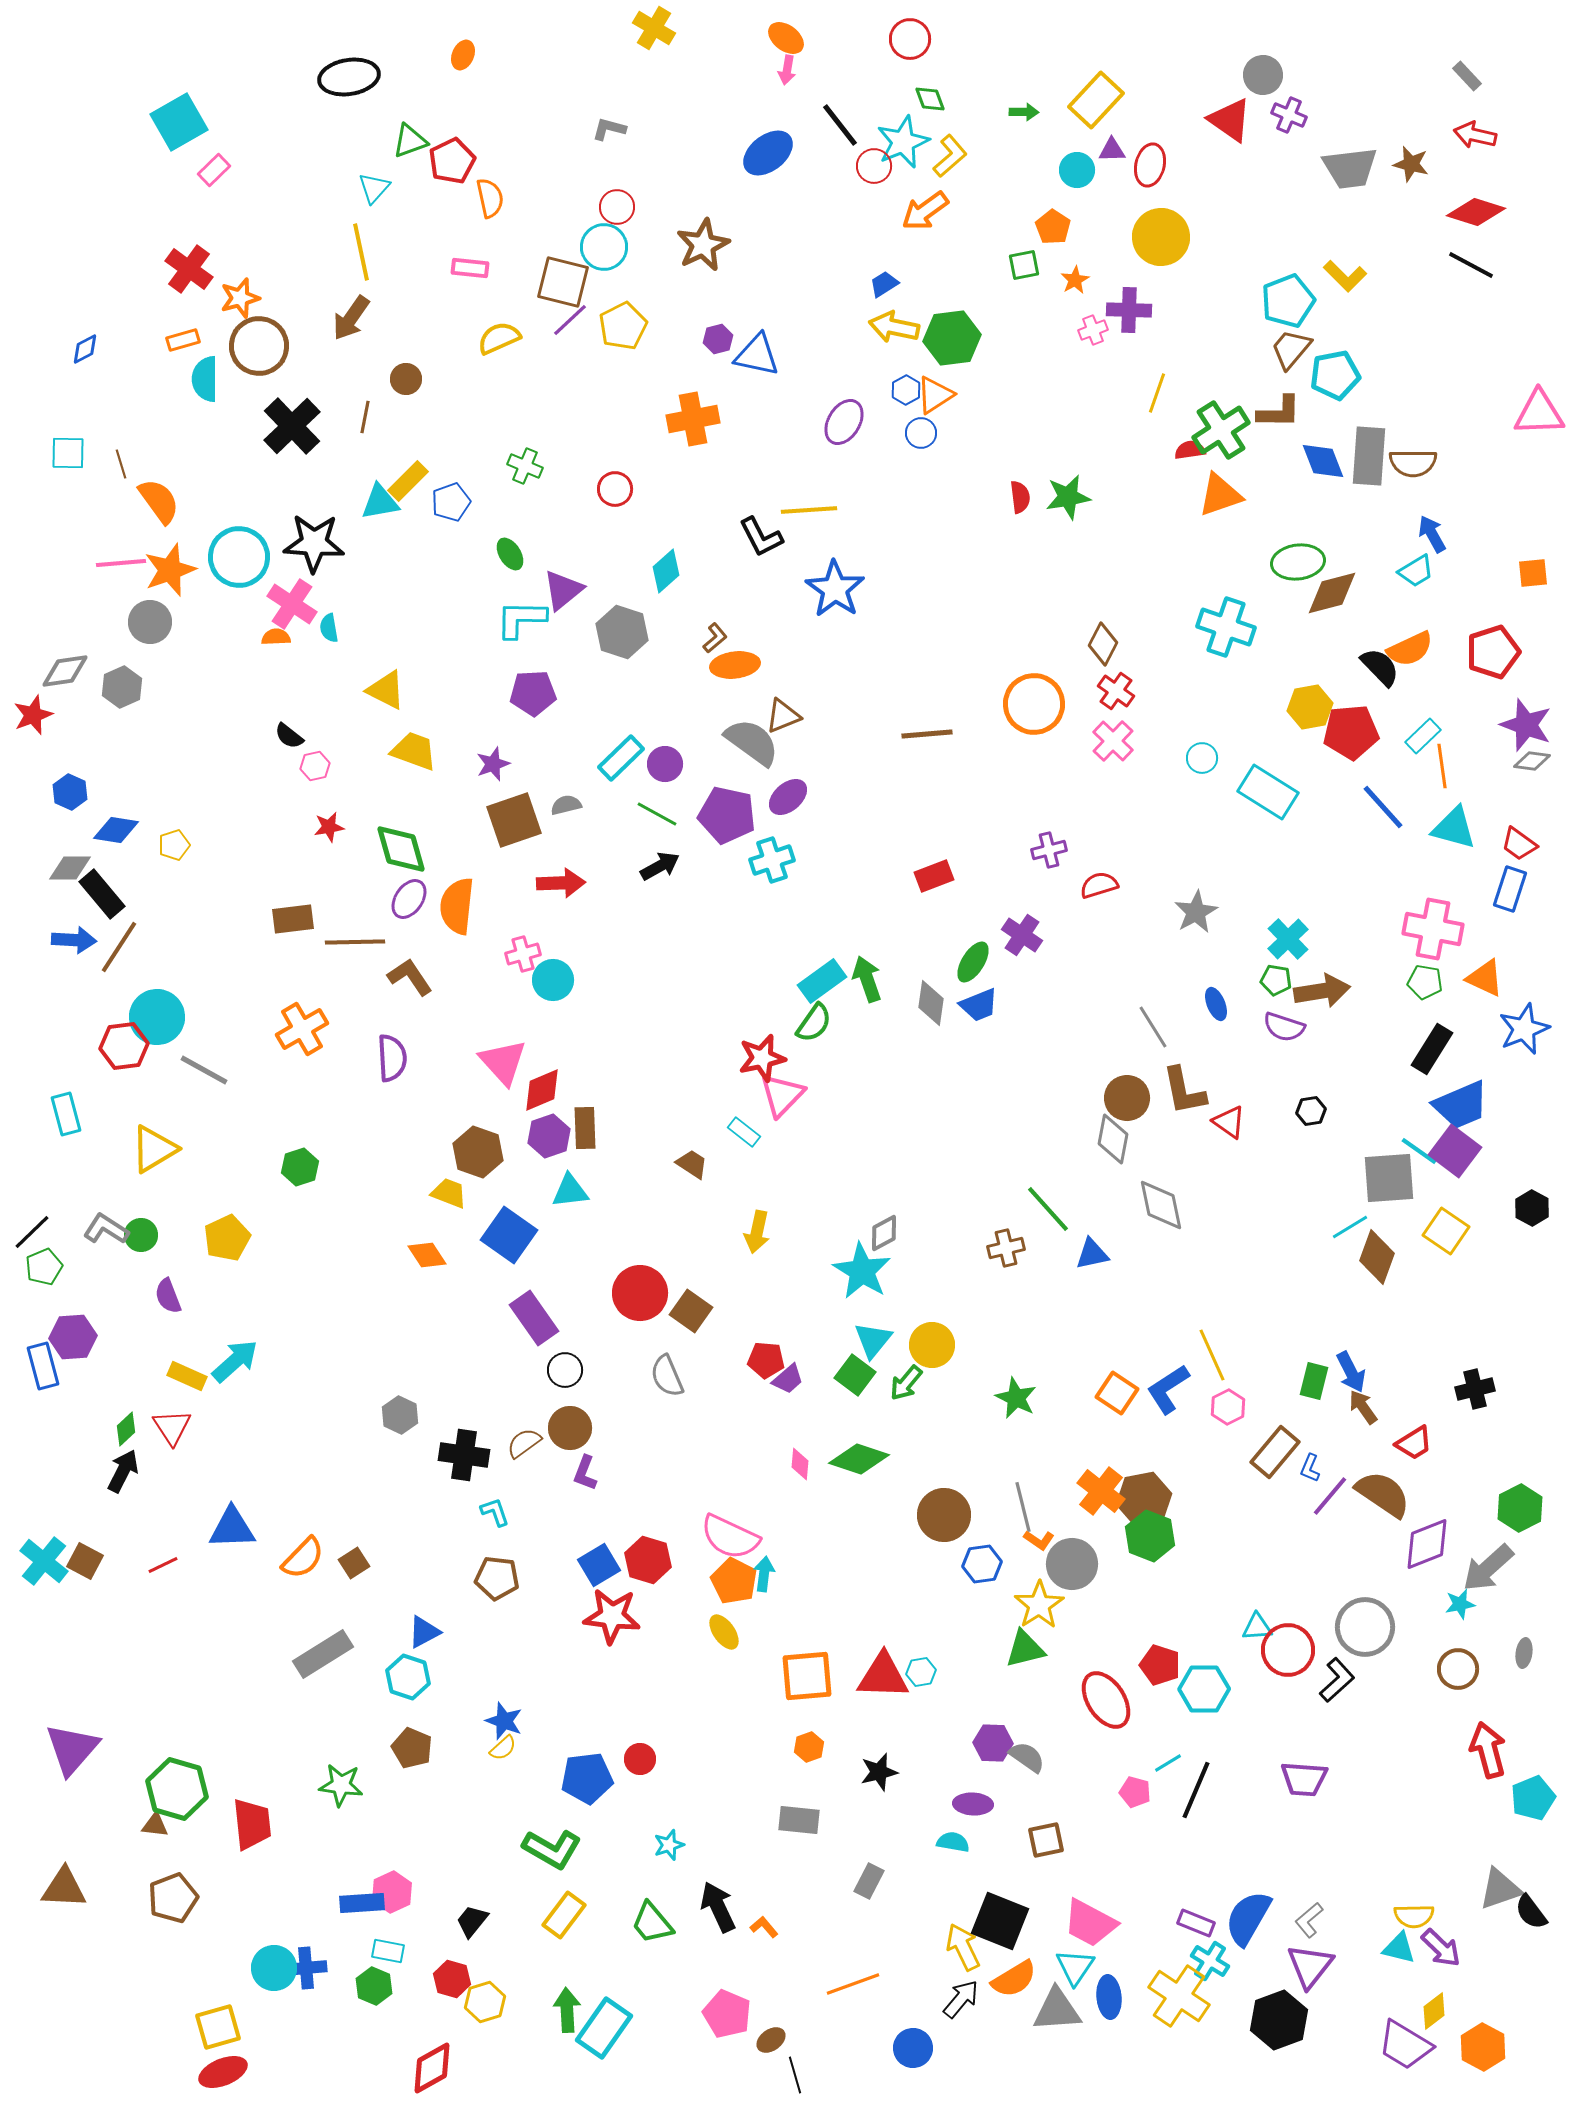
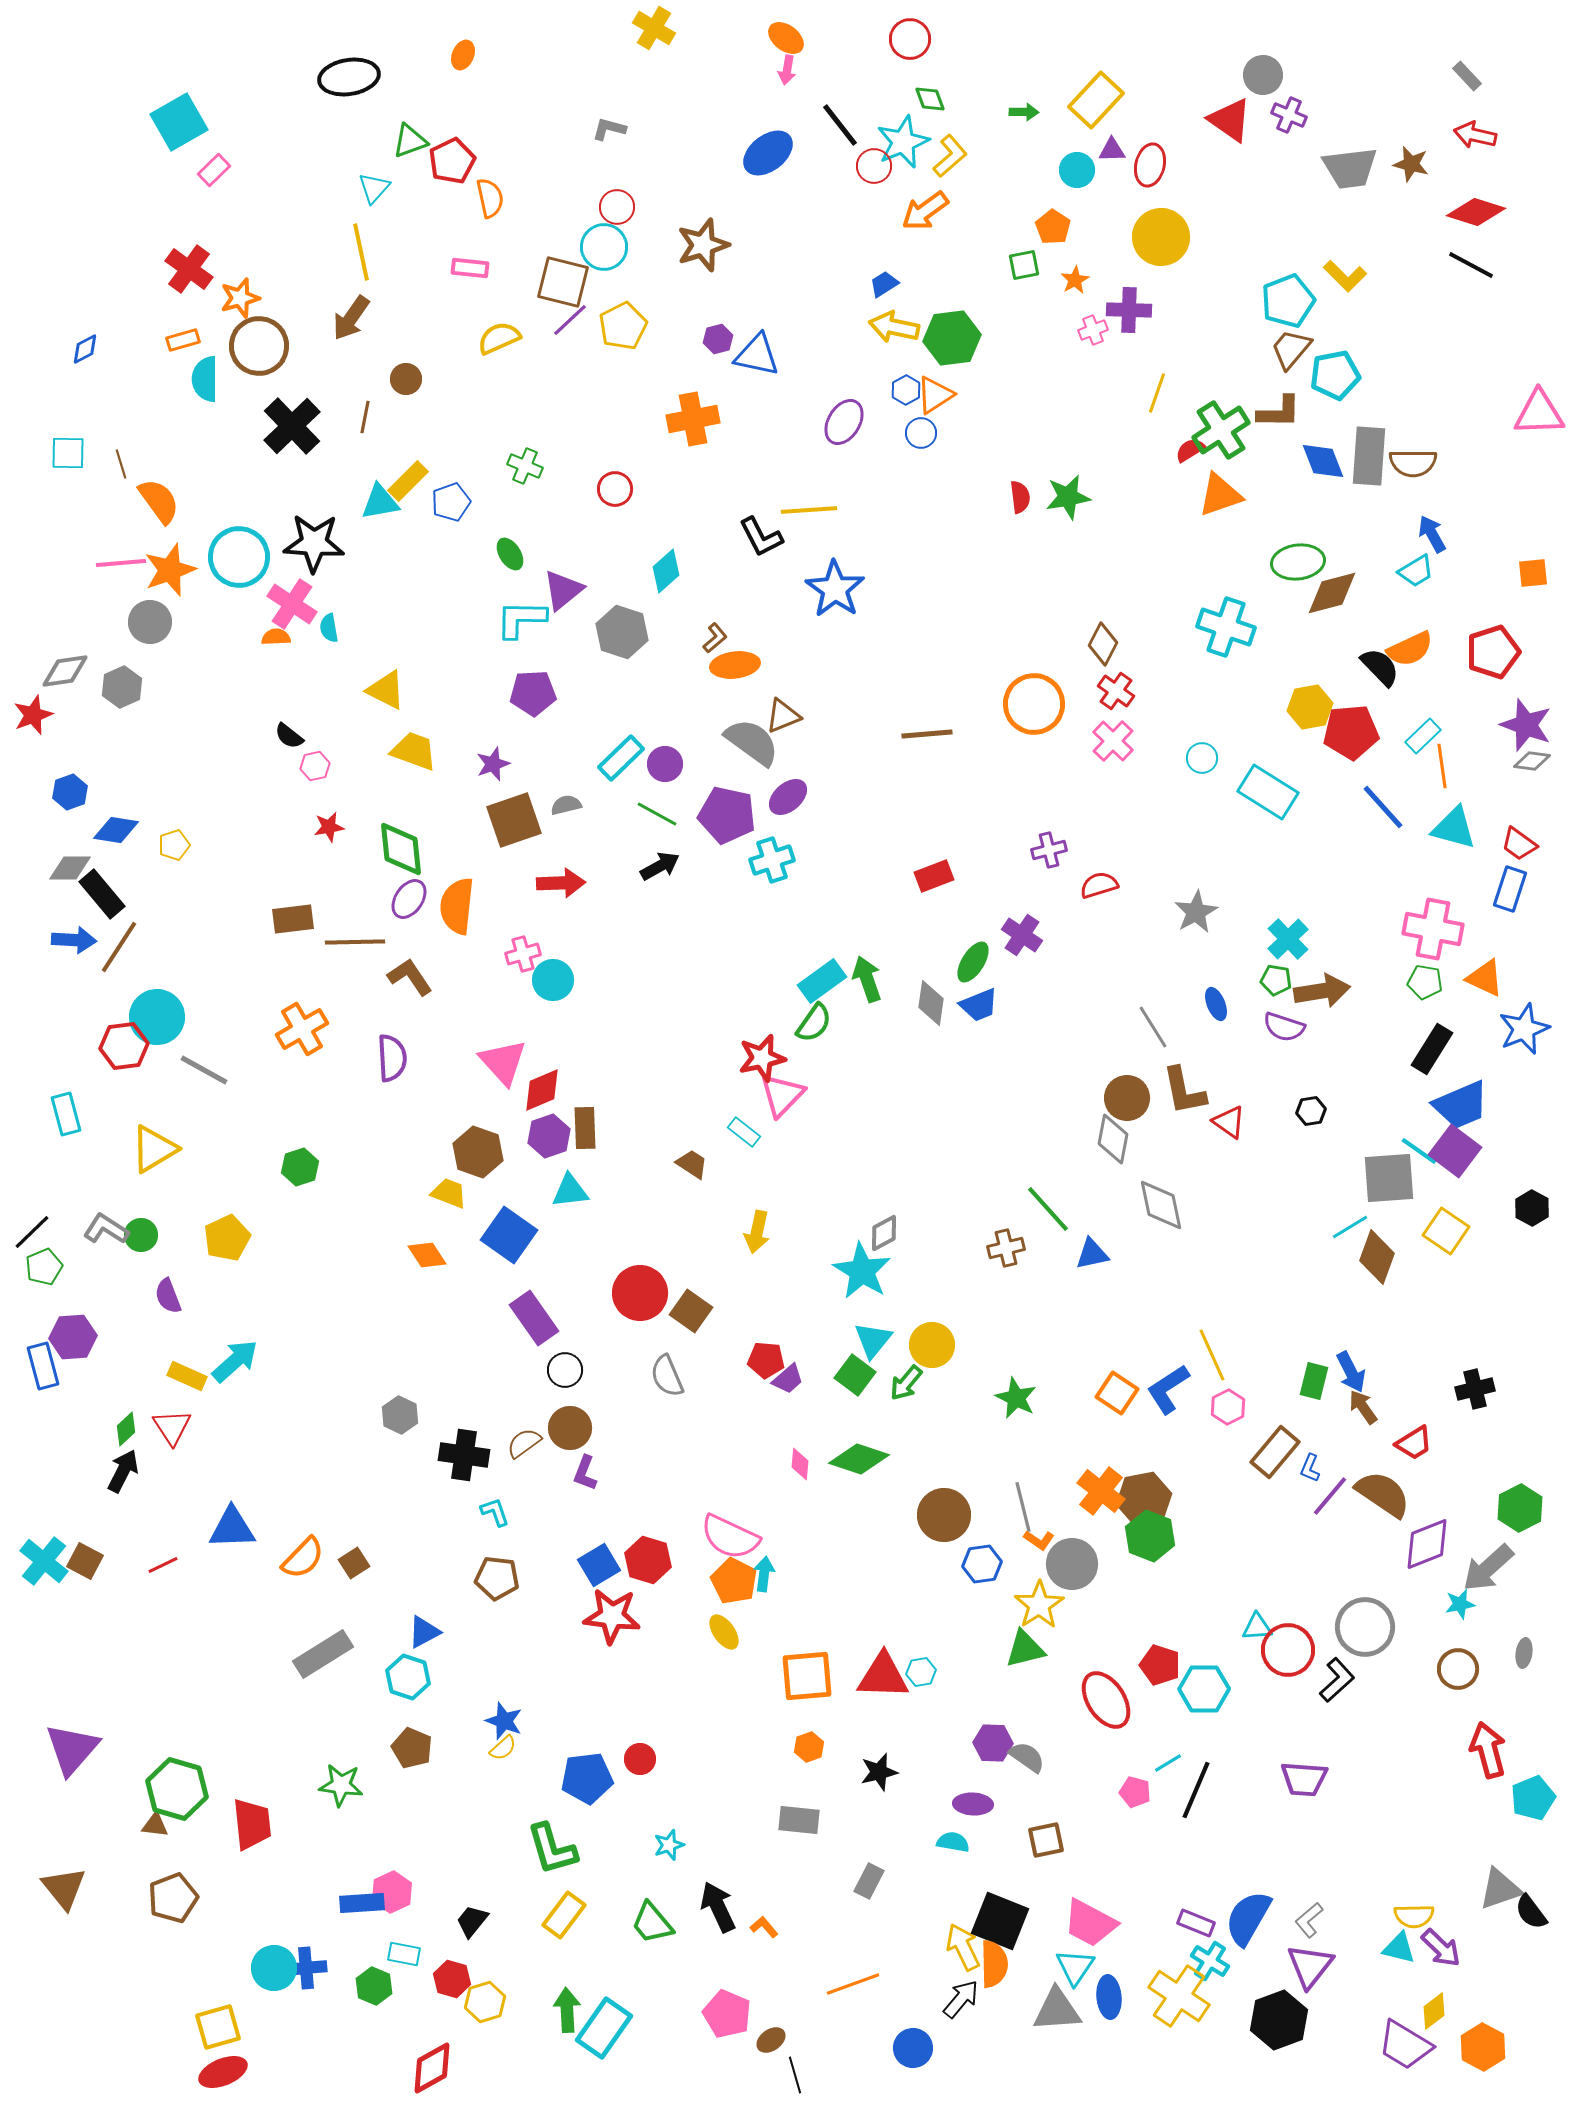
brown star at (703, 245): rotated 8 degrees clockwise
red semicircle at (1190, 450): rotated 24 degrees counterclockwise
blue hexagon at (70, 792): rotated 16 degrees clockwise
green diamond at (401, 849): rotated 10 degrees clockwise
green L-shape at (552, 1849): rotated 44 degrees clockwise
brown triangle at (64, 1888): rotated 48 degrees clockwise
cyan rectangle at (388, 1951): moved 16 px right, 3 px down
orange semicircle at (1014, 1979): moved 20 px left, 15 px up; rotated 60 degrees counterclockwise
